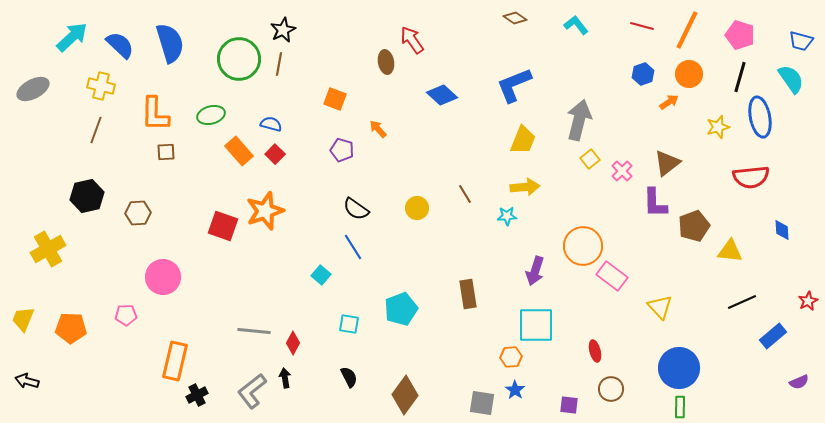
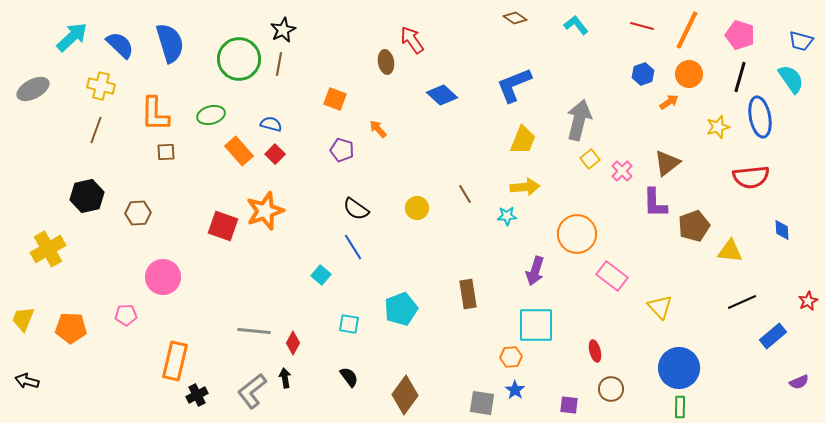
orange circle at (583, 246): moved 6 px left, 12 px up
black semicircle at (349, 377): rotated 10 degrees counterclockwise
